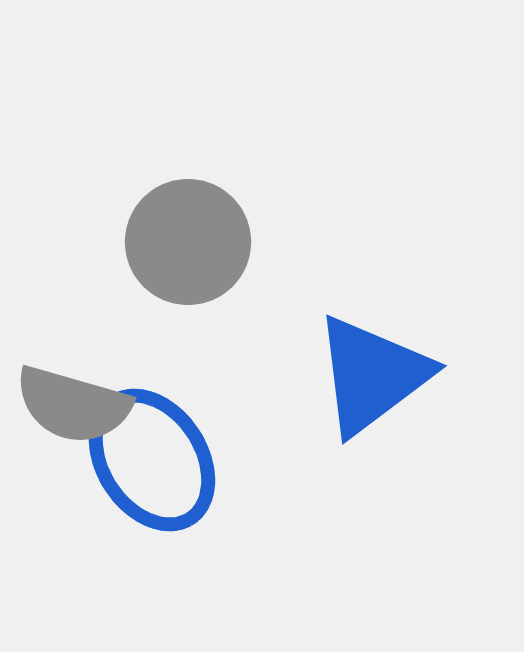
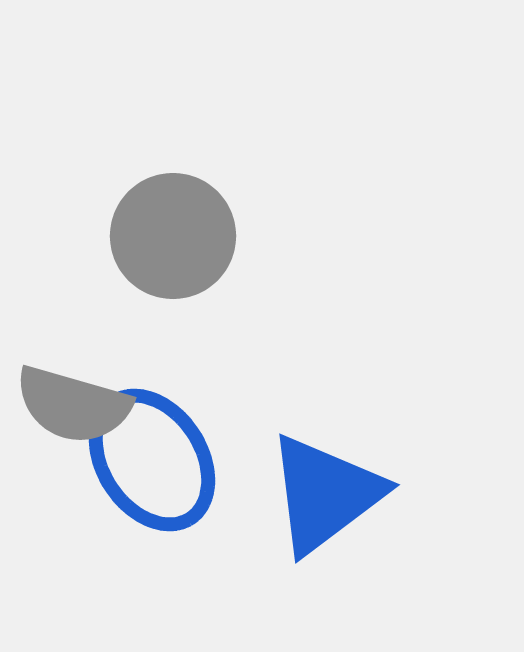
gray circle: moved 15 px left, 6 px up
blue triangle: moved 47 px left, 119 px down
